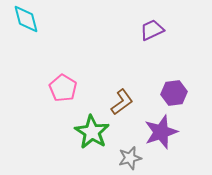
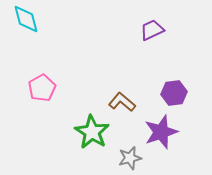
pink pentagon: moved 21 px left; rotated 12 degrees clockwise
brown L-shape: rotated 104 degrees counterclockwise
